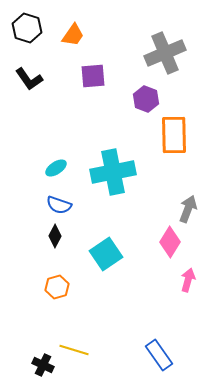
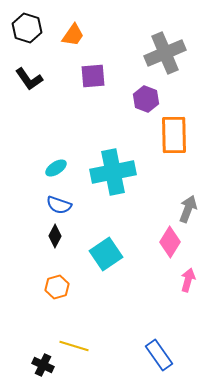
yellow line: moved 4 px up
